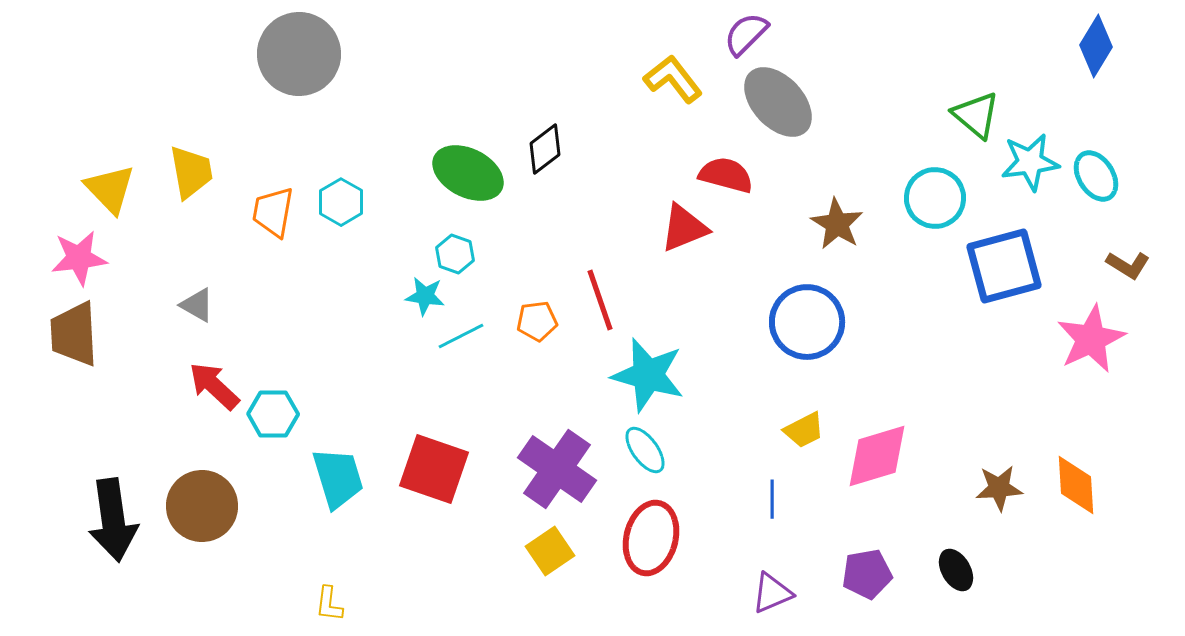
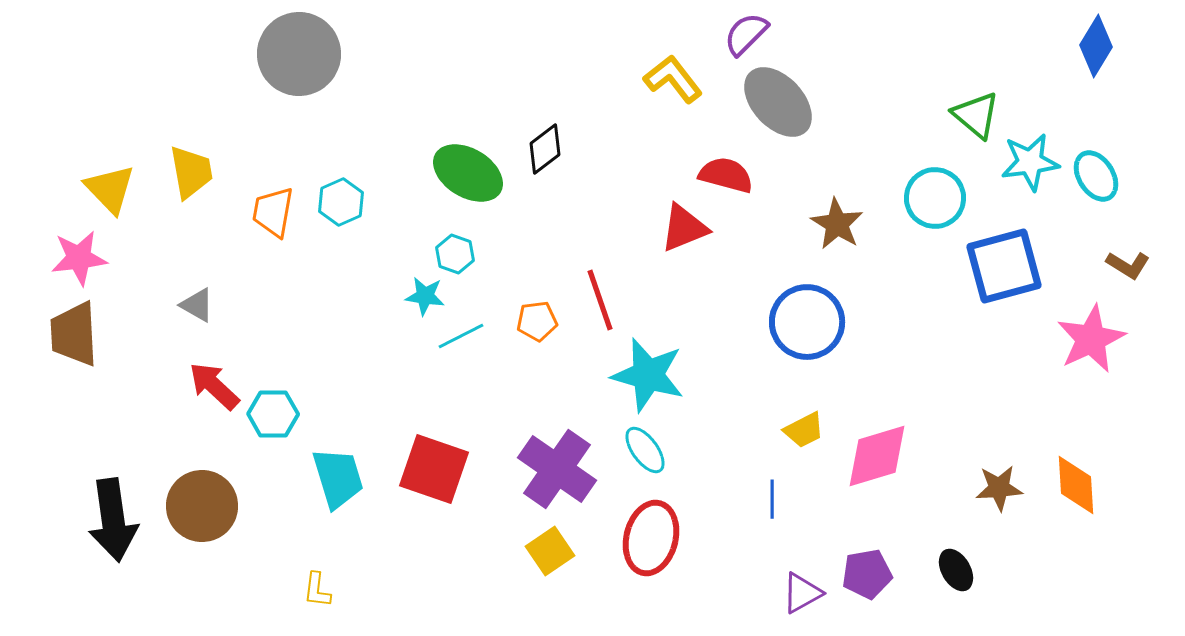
green ellipse at (468, 173): rotated 4 degrees clockwise
cyan hexagon at (341, 202): rotated 6 degrees clockwise
purple triangle at (772, 593): moved 30 px right; rotated 6 degrees counterclockwise
yellow L-shape at (329, 604): moved 12 px left, 14 px up
